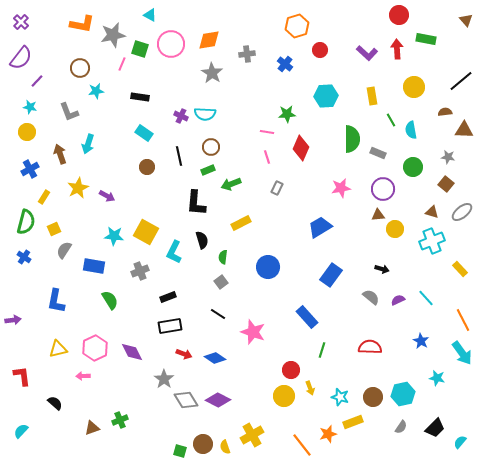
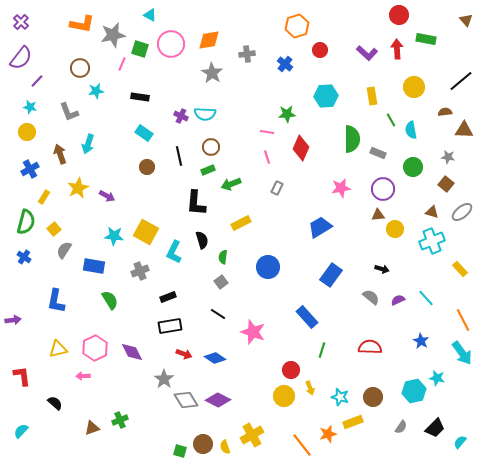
yellow square at (54, 229): rotated 16 degrees counterclockwise
cyan hexagon at (403, 394): moved 11 px right, 3 px up
